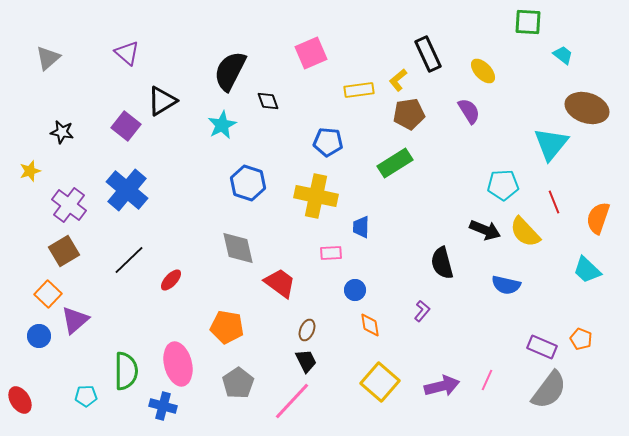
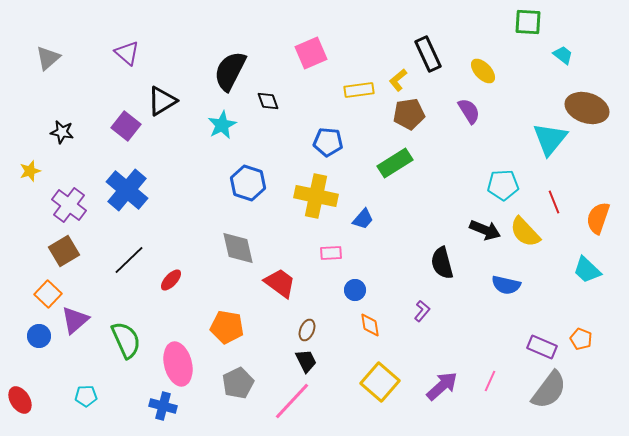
cyan triangle at (551, 144): moved 1 px left, 5 px up
blue trapezoid at (361, 227): moved 2 px right, 8 px up; rotated 140 degrees counterclockwise
green semicircle at (126, 371): moved 31 px up; rotated 24 degrees counterclockwise
pink line at (487, 380): moved 3 px right, 1 px down
gray pentagon at (238, 383): rotated 8 degrees clockwise
purple arrow at (442, 386): rotated 28 degrees counterclockwise
